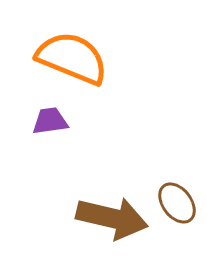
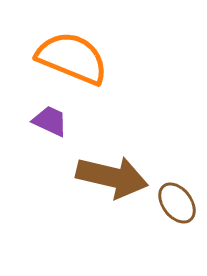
purple trapezoid: rotated 33 degrees clockwise
brown arrow: moved 41 px up
